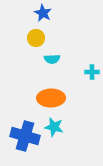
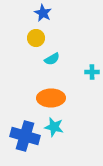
cyan semicircle: rotated 28 degrees counterclockwise
